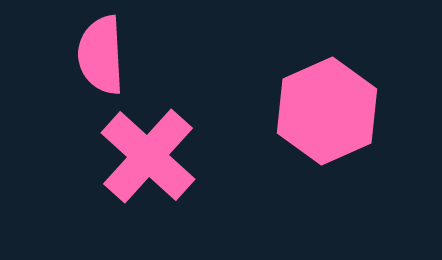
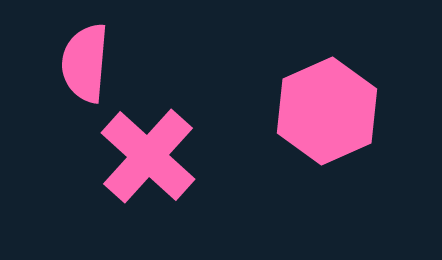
pink semicircle: moved 16 px left, 8 px down; rotated 8 degrees clockwise
